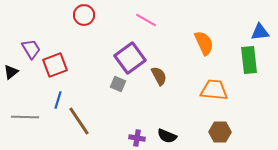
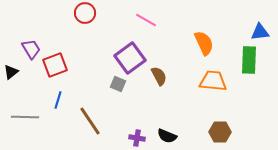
red circle: moved 1 px right, 2 px up
green rectangle: rotated 8 degrees clockwise
orange trapezoid: moved 1 px left, 9 px up
brown line: moved 11 px right
